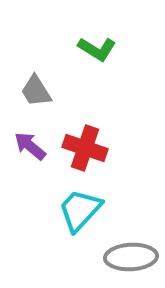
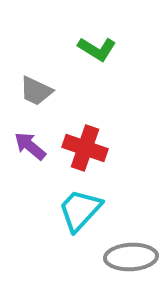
gray trapezoid: rotated 33 degrees counterclockwise
